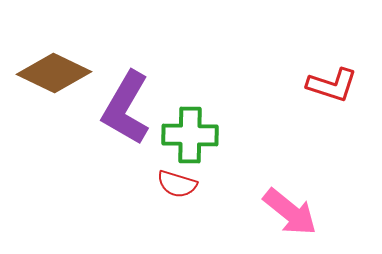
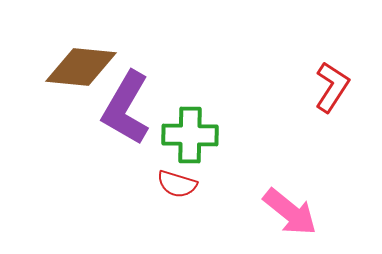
brown diamond: moved 27 px right, 6 px up; rotated 20 degrees counterclockwise
red L-shape: moved 2 px down; rotated 75 degrees counterclockwise
